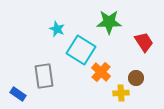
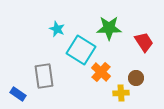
green star: moved 6 px down
